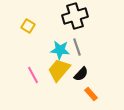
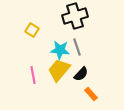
yellow square: moved 4 px right, 4 px down
pink line: rotated 18 degrees clockwise
